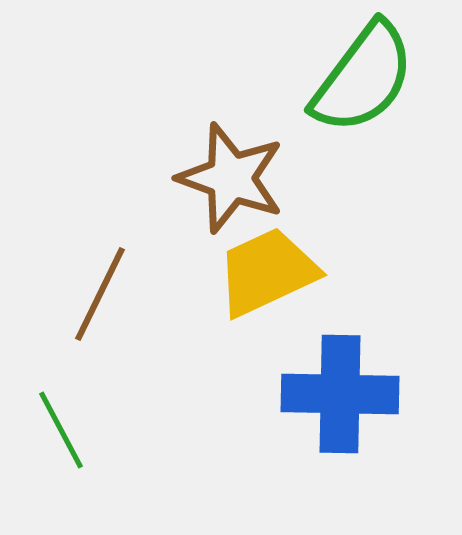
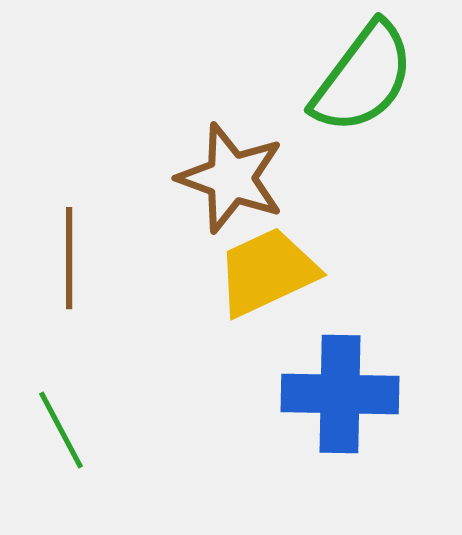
brown line: moved 31 px left, 36 px up; rotated 26 degrees counterclockwise
